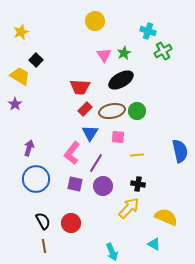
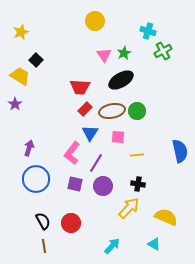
cyan arrow: moved 6 px up; rotated 114 degrees counterclockwise
